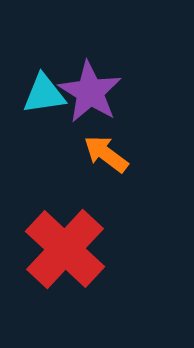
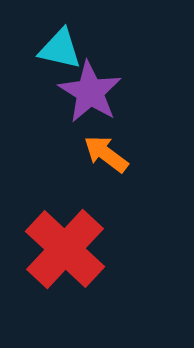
cyan triangle: moved 16 px right, 45 px up; rotated 21 degrees clockwise
